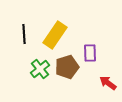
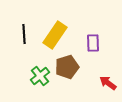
purple rectangle: moved 3 px right, 10 px up
green cross: moved 7 px down
